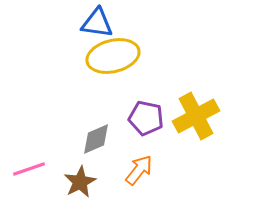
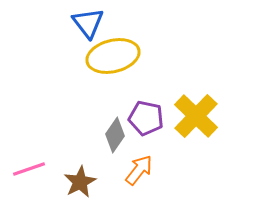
blue triangle: moved 9 px left; rotated 44 degrees clockwise
yellow cross: rotated 18 degrees counterclockwise
gray diamond: moved 19 px right, 4 px up; rotated 32 degrees counterclockwise
